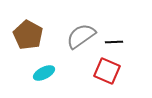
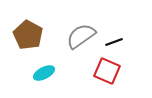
black line: rotated 18 degrees counterclockwise
